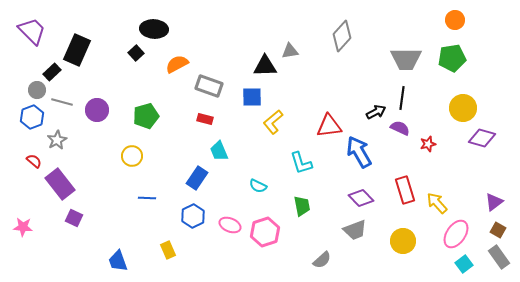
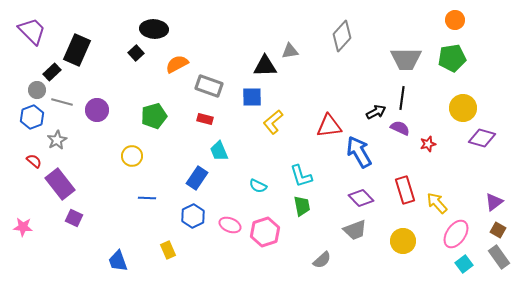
green pentagon at (146, 116): moved 8 px right
cyan L-shape at (301, 163): moved 13 px down
